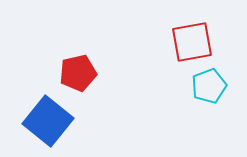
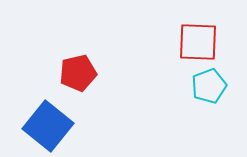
red square: moved 6 px right; rotated 12 degrees clockwise
blue square: moved 5 px down
